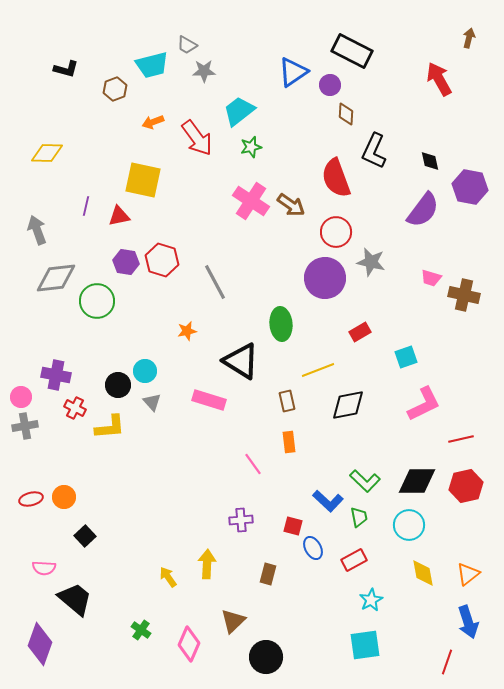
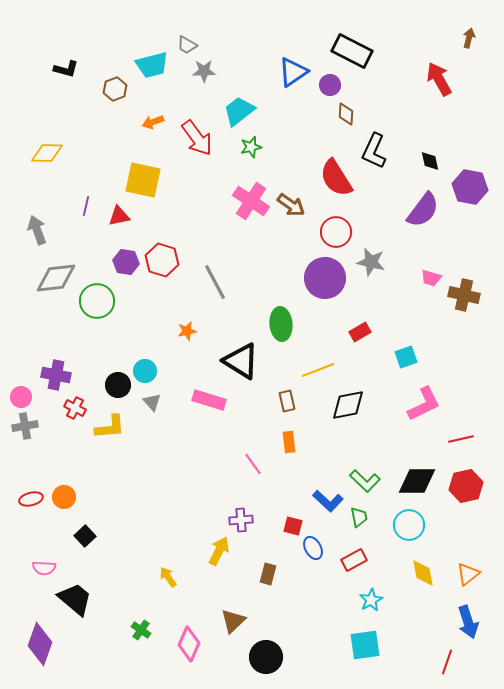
red semicircle at (336, 178): rotated 12 degrees counterclockwise
yellow arrow at (207, 564): moved 12 px right, 13 px up; rotated 24 degrees clockwise
